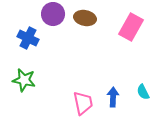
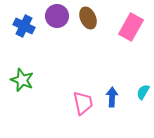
purple circle: moved 4 px right, 2 px down
brown ellipse: moved 3 px right; rotated 55 degrees clockwise
blue cross: moved 4 px left, 12 px up
green star: moved 2 px left; rotated 10 degrees clockwise
cyan semicircle: rotated 56 degrees clockwise
blue arrow: moved 1 px left
